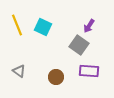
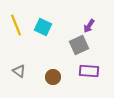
yellow line: moved 1 px left
gray square: rotated 30 degrees clockwise
brown circle: moved 3 px left
